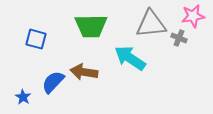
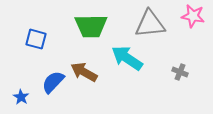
pink star: rotated 20 degrees clockwise
gray triangle: moved 1 px left
gray cross: moved 1 px right, 34 px down
cyan arrow: moved 3 px left
brown arrow: rotated 20 degrees clockwise
blue star: moved 2 px left
